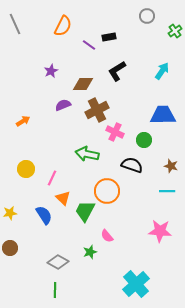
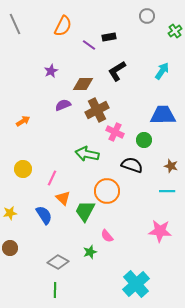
yellow circle: moved 3 px left
